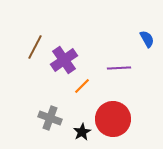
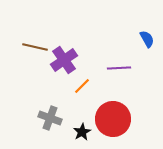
brown line: rotated 75 degrees clockwise
